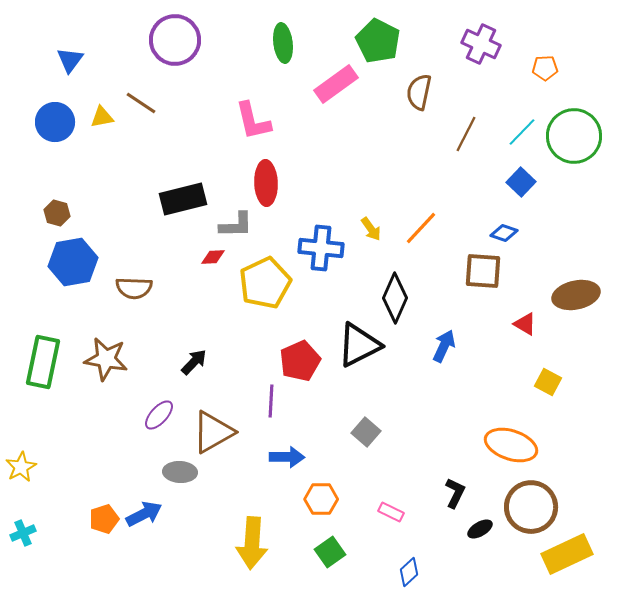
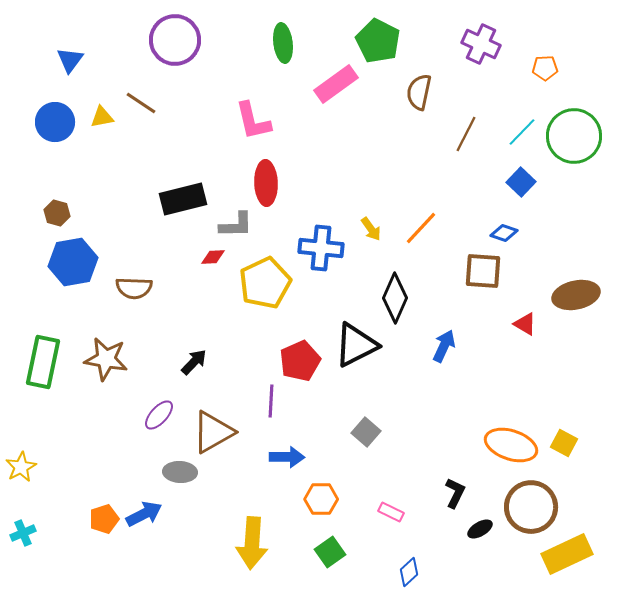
black triangle at (359, 345): moved 3 px left
yellow square at (548, 382): moved 16 px right, 61 px down
